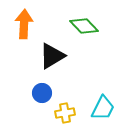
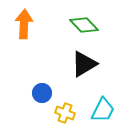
green diamond: moved 1 px up
black triangle: moved 32 px right, 8 px down
cyan trapezoid: moved 2 px down
yellow cross: rotated 30 degrees clockwise
